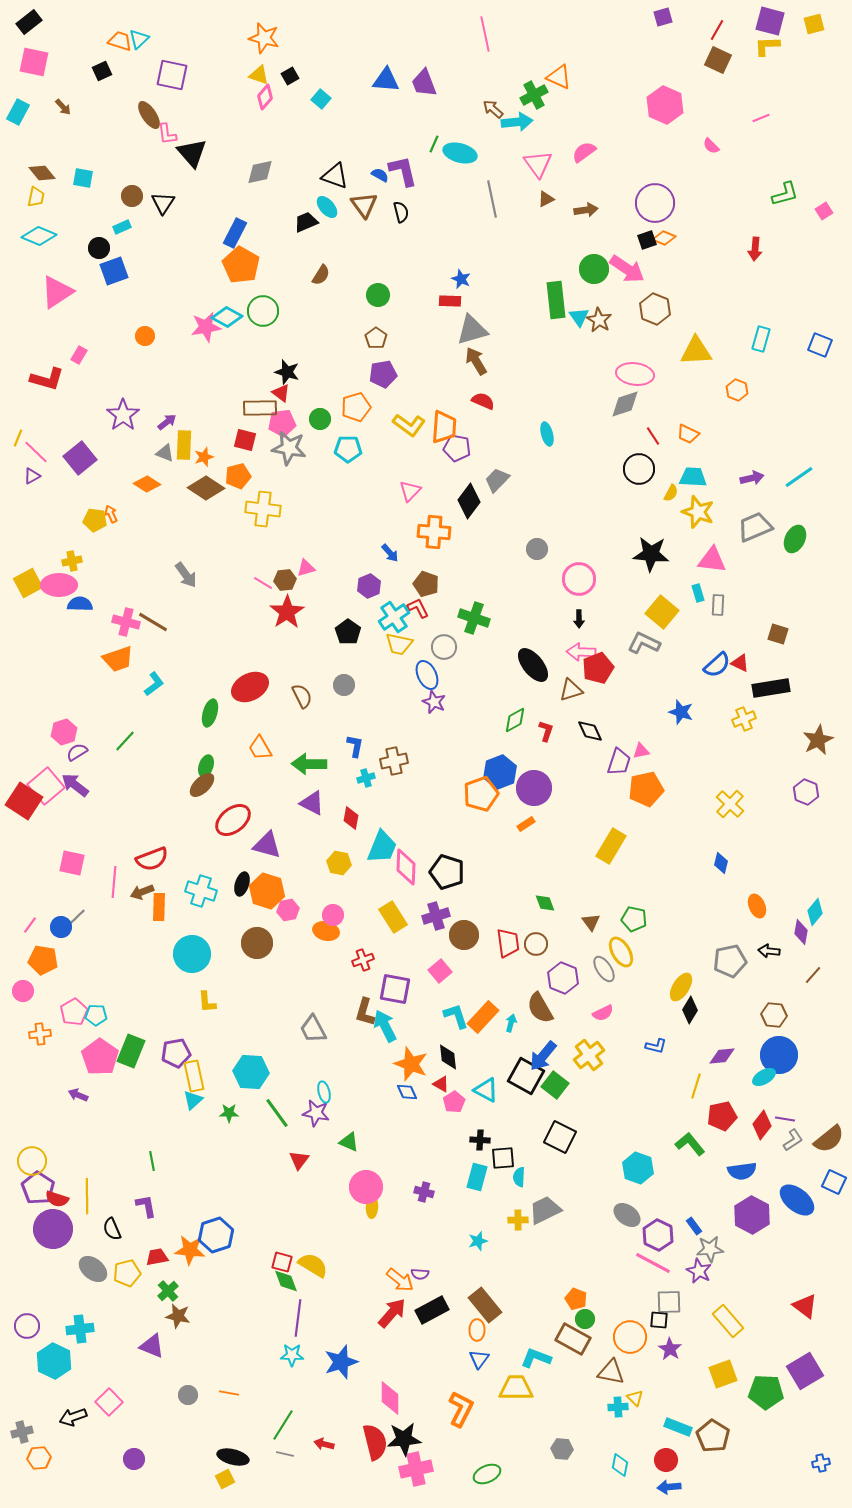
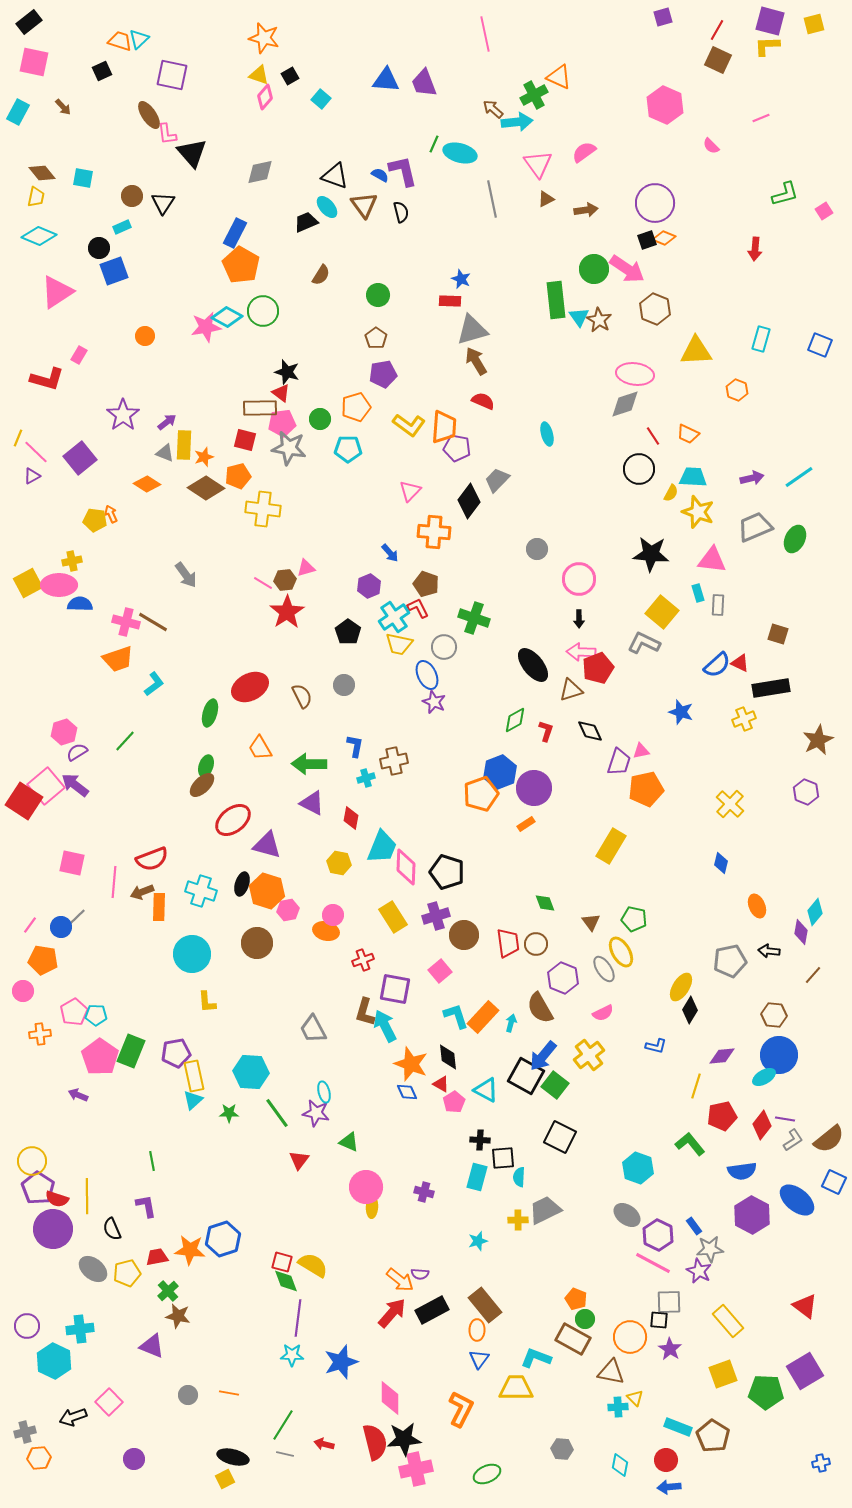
blue hexagon at (216, 1235): moved 7 px right, 4 px down
gray cross at (22, 1432): moved 3 px right
